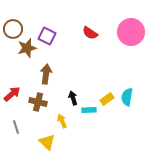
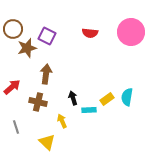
red semicircle: rotated 28 degrees counterclockwise
red arrow: moved 7 px up
